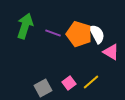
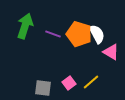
purple line: moved 1 px down
gray square: rotated 36 degrees clockwise
